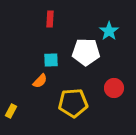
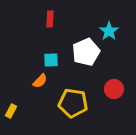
white pentagon: rotated 24 degrees counterclockwise
red circle: moved 1 px down
yellow pentagon: rotated 12 degrees clockwise
